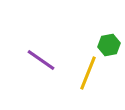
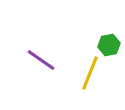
yellow line: moved 2 px right
